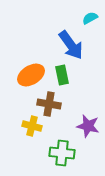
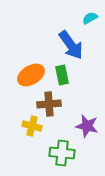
brown cross: rotated 15 degrees counterclockwise
purple star: moved 1 px left
